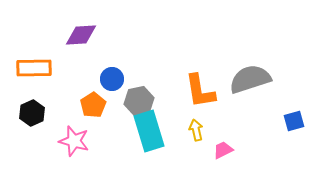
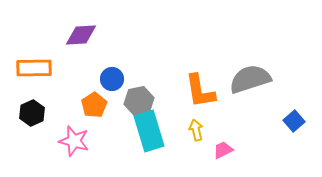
orange pentagon: moved 1 px right
blue square: rotated 25 degrees counterclockwise
